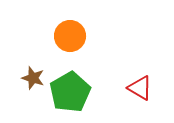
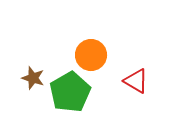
orange circle: moved 21 px right, 19 px down
red triangle: moved 4 px left, 7 px up
